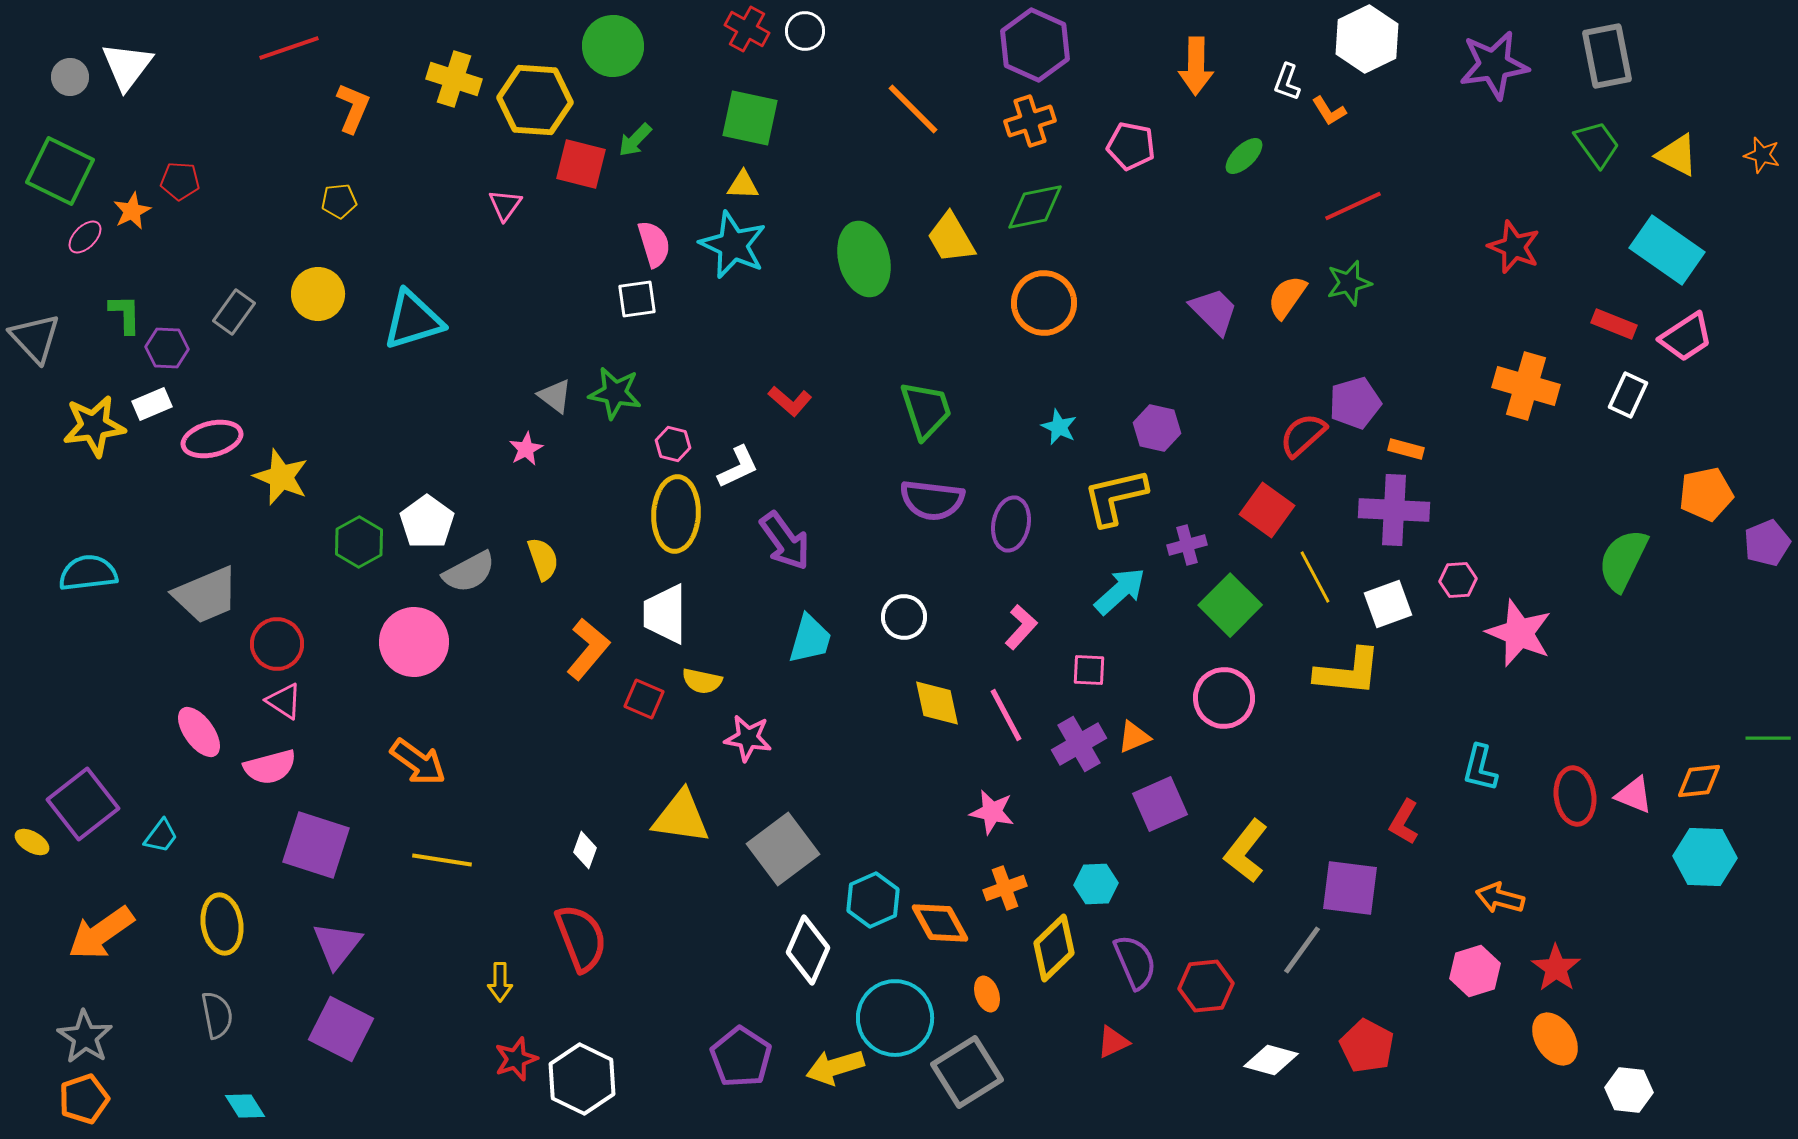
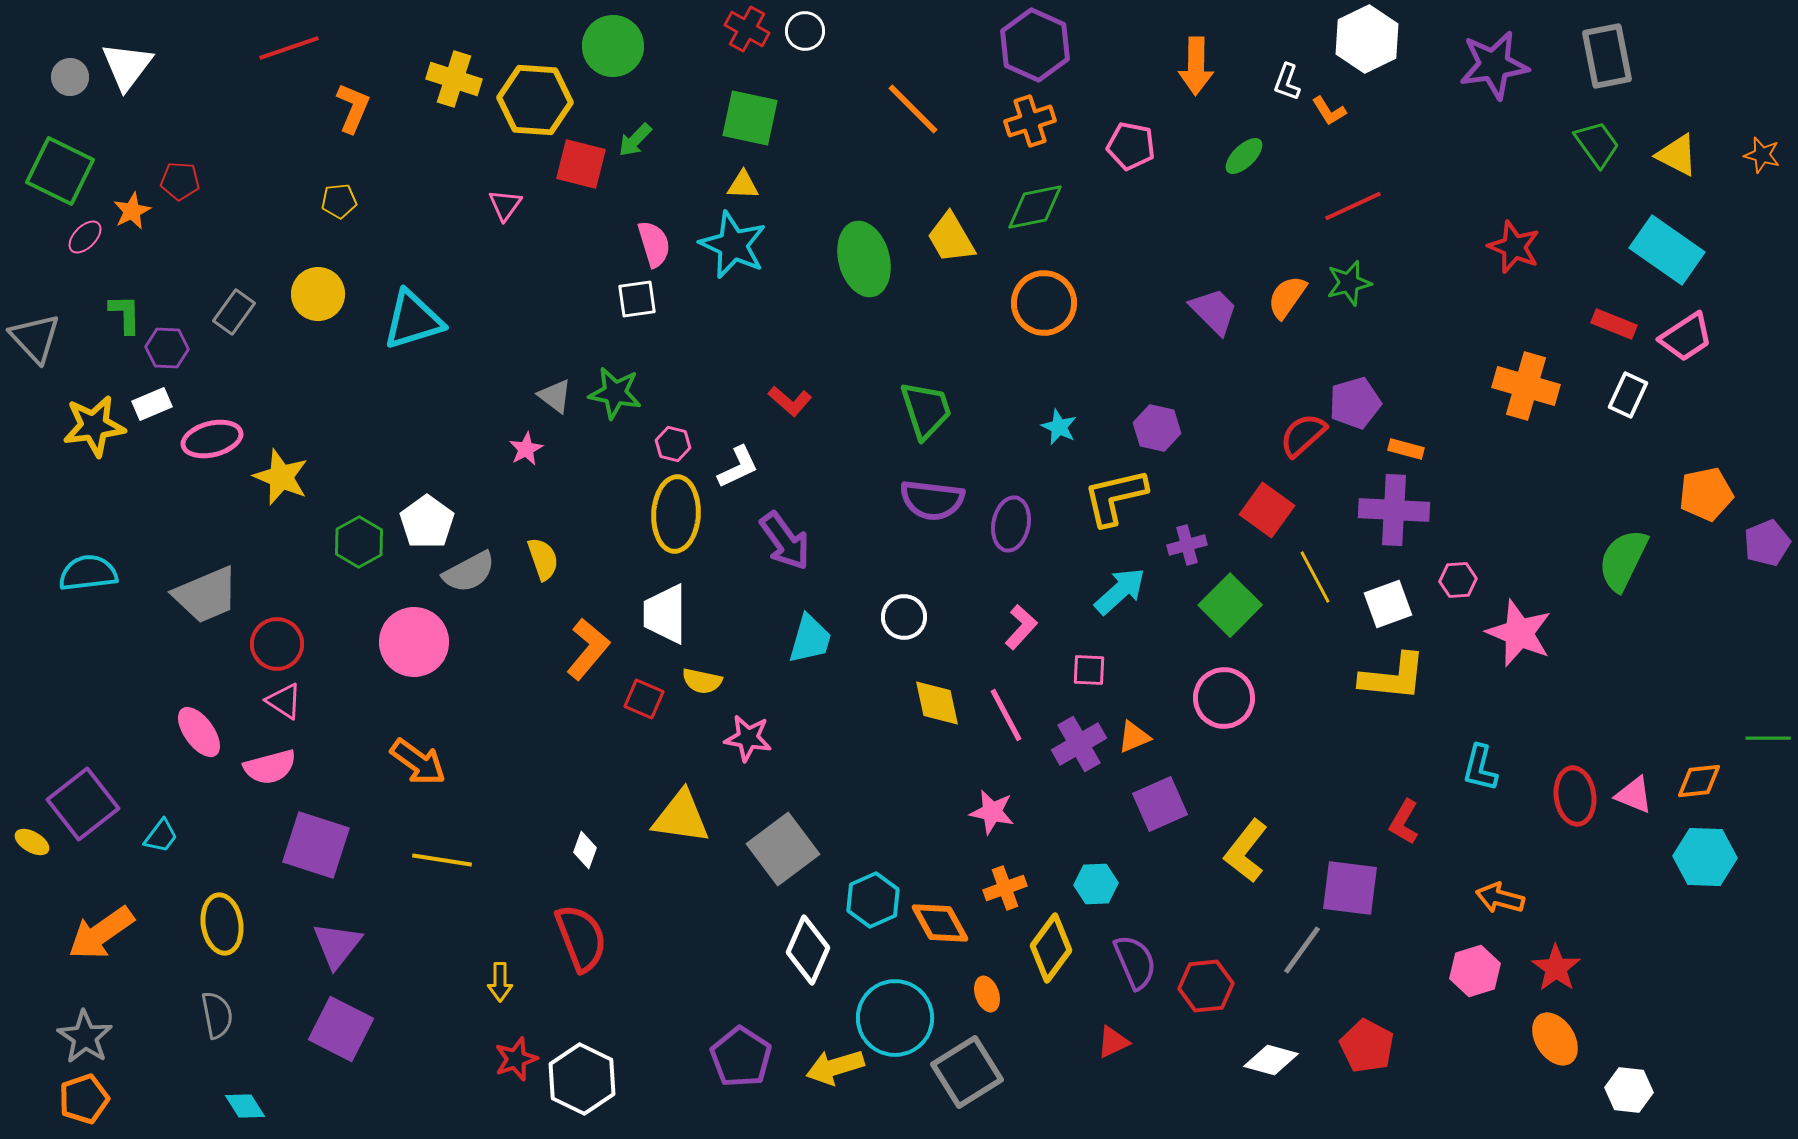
yellow L-shape at (1348, 672): moved 45 px right, 5 px down
yellow diamond at (1054, 948): moved 3 px left; rotated 10 degrees counterclockwise
